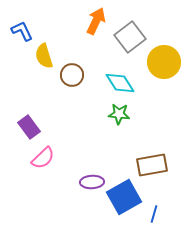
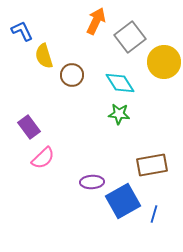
blue square: moved 1 px left, 4 px down
